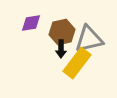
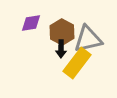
brown hexagon: rotated 20 degrees counterclockwise
gray triangle: moved 1 px left
